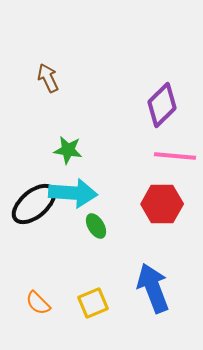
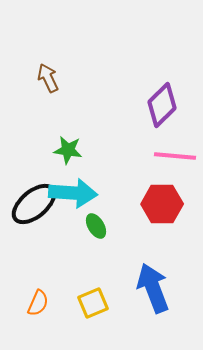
orange semicircle: rotated 112 degrees counterclockwise
